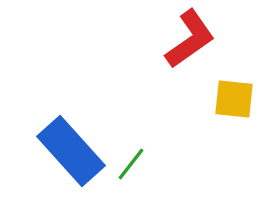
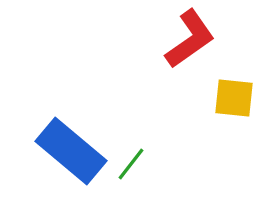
yellow square: moved 1 px up
blue rectangle: rotated 8 degrees counterclockwise
